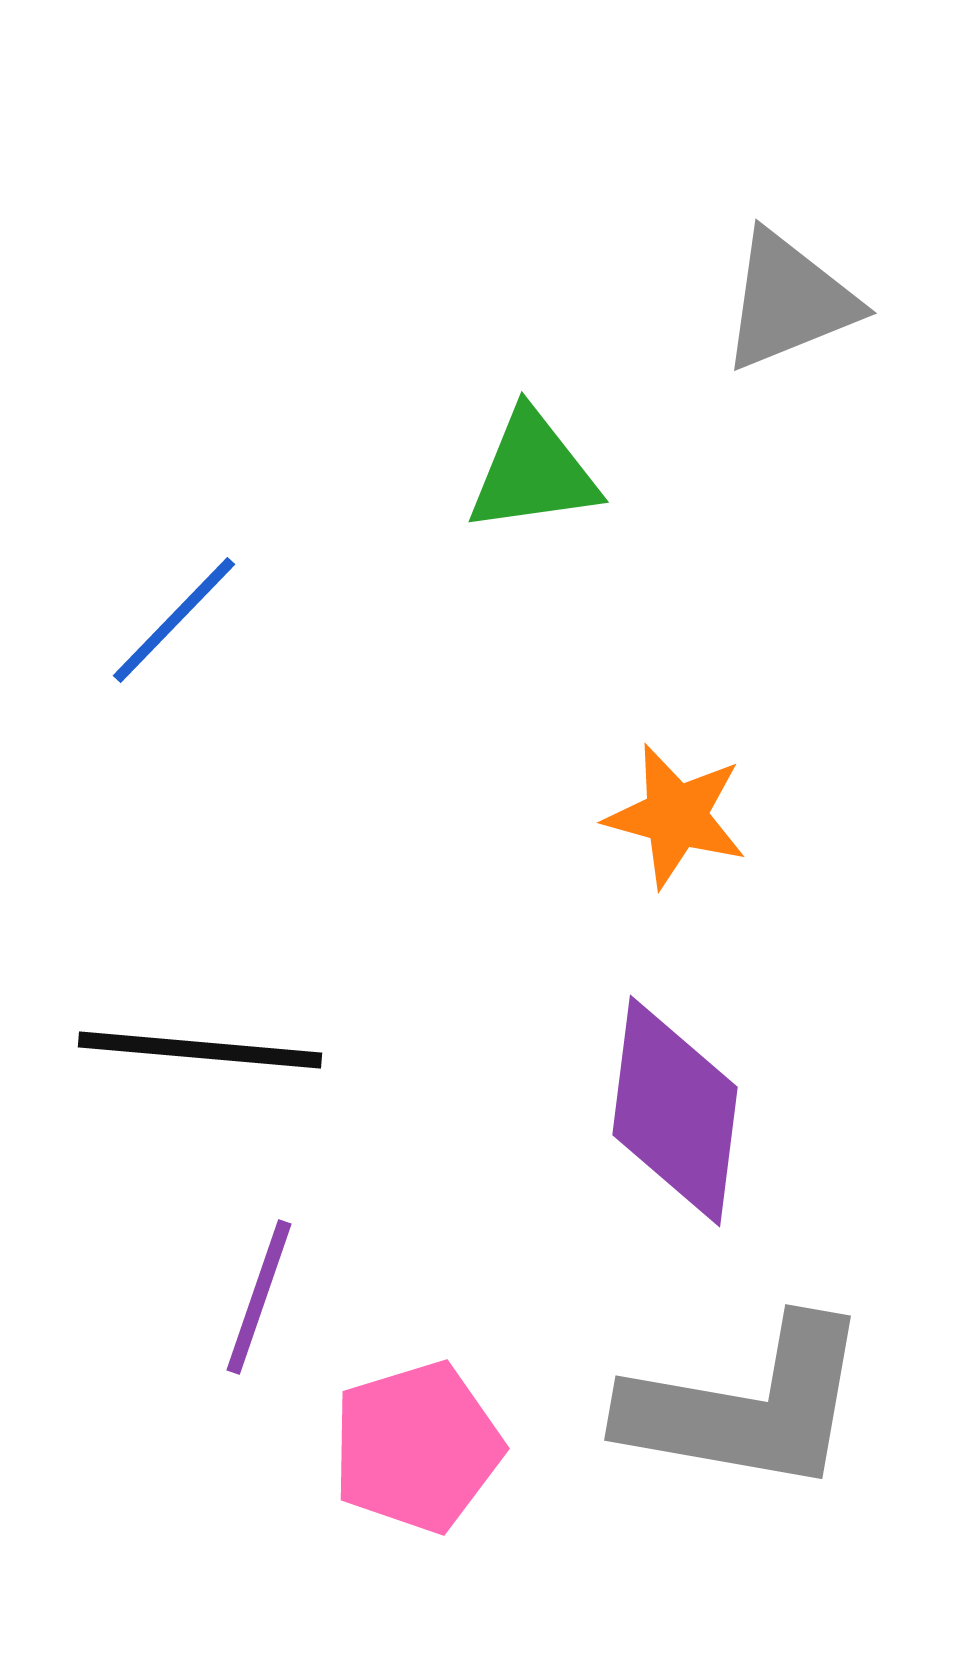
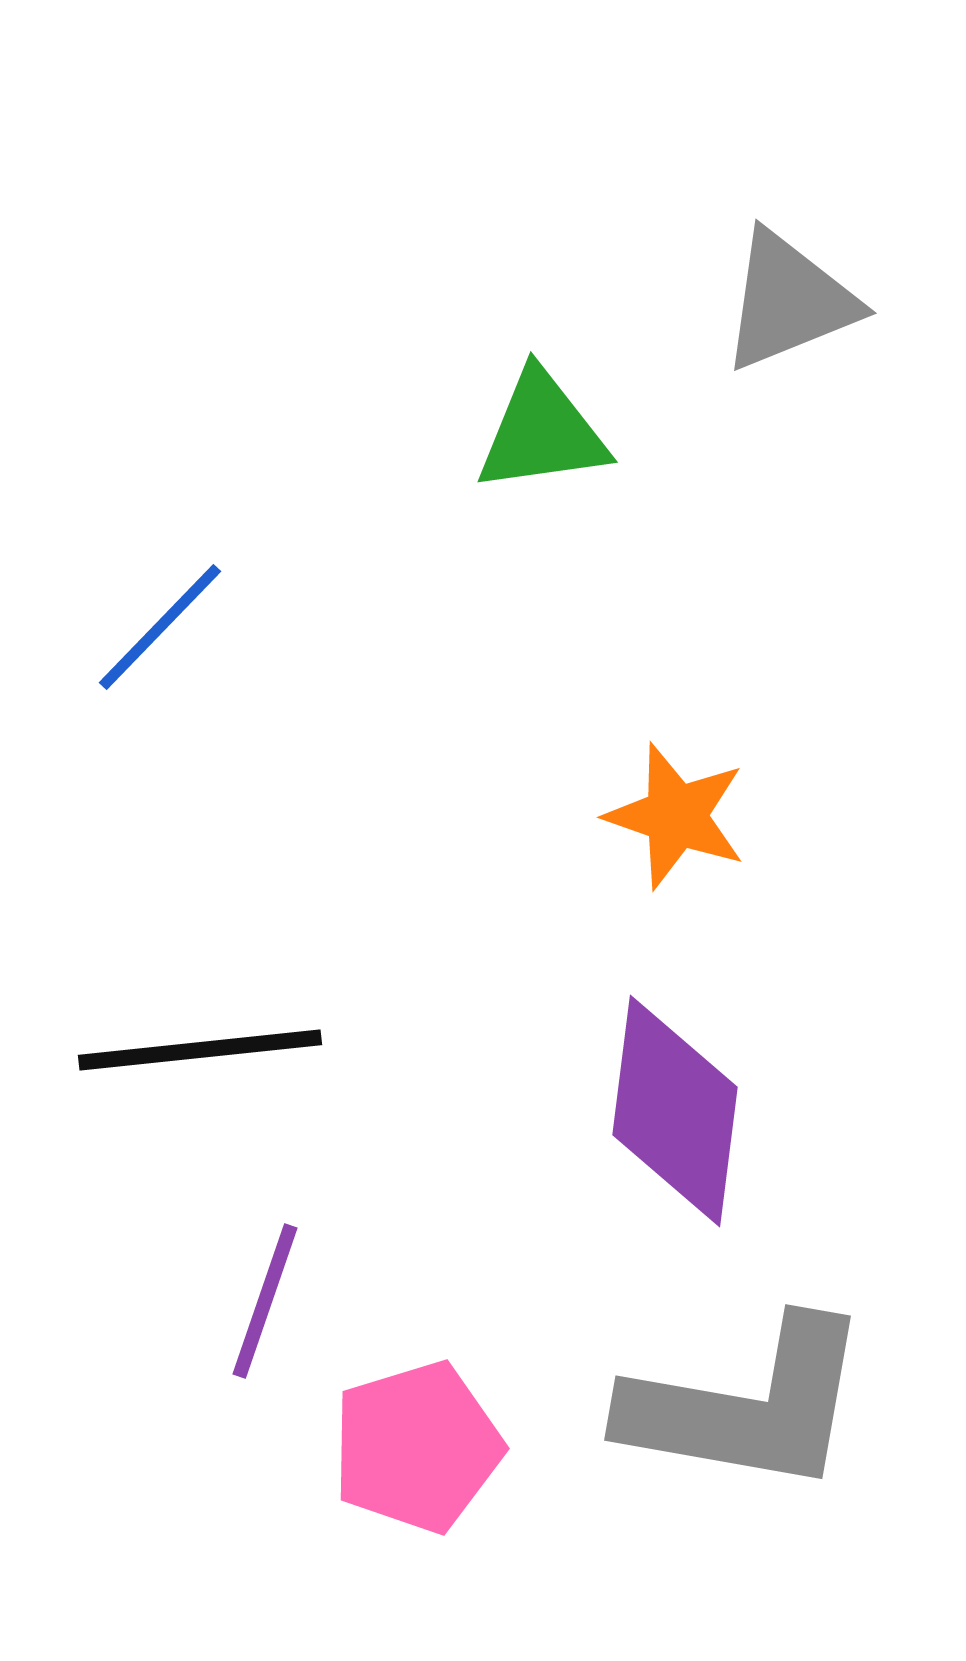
green triangle: moved 9 px right, 40 px up
blue line: moved 14 px left, 7 px down
orange star: rotated 4 degrees clockwise
black line: rotated 11 degrees counterclockwise
purple line: moved 6 px right, 4 px down
